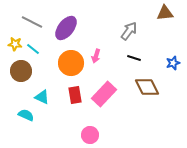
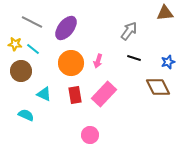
pink arrow: moved 2 px right, 5 px down
blue star: moved 5 px left, 1 px up
brown diamond: moved 11 px right
cyan triangle: moved 2 px right, 3 px up
